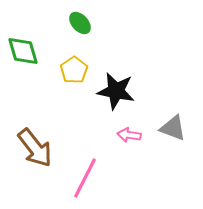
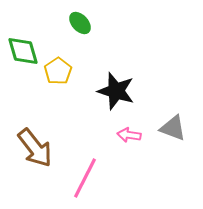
yellow pentagon: moved 16 px left, 1 px down
black star: rotated 6 degrees clockwise
